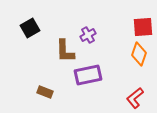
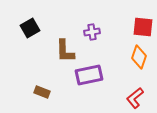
red square: rotated 10 degrees clockwise
purple cross: moved 4 px right, 3 px up; rotated 21 degrees clockwise
orange diamond: moved 3 px down
purple rectangle: moved 1 px right
brown rectangle: moved 3 px left
